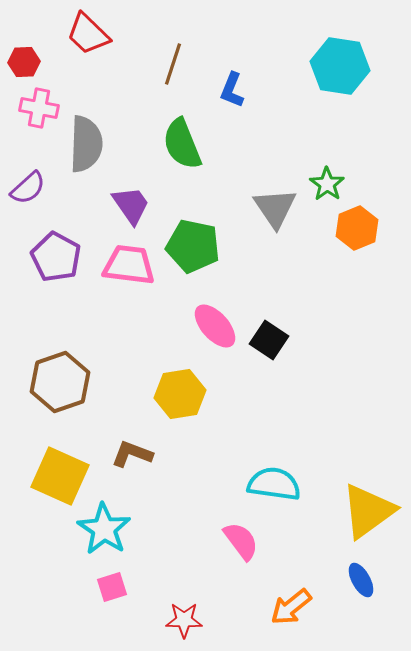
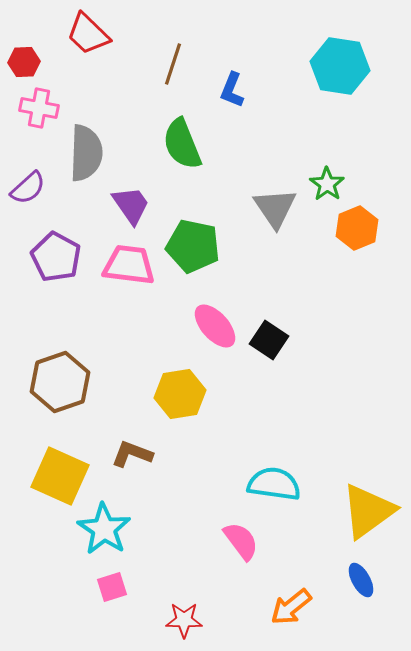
gray semicircle: moved 9 px down
